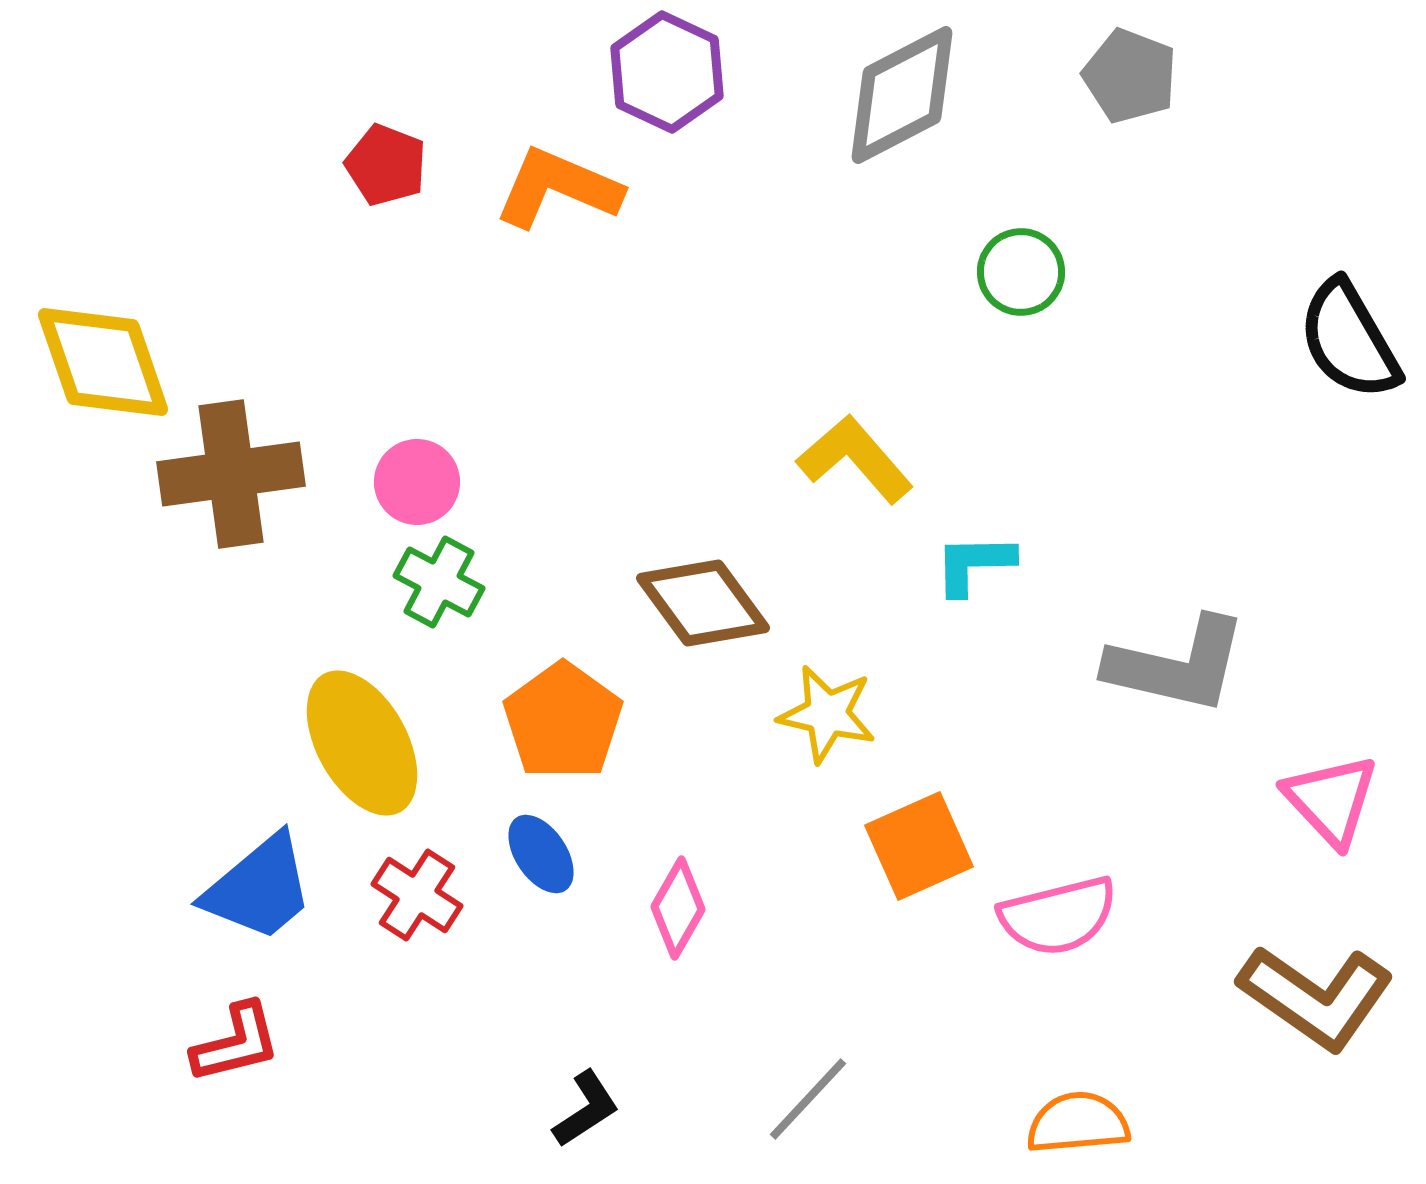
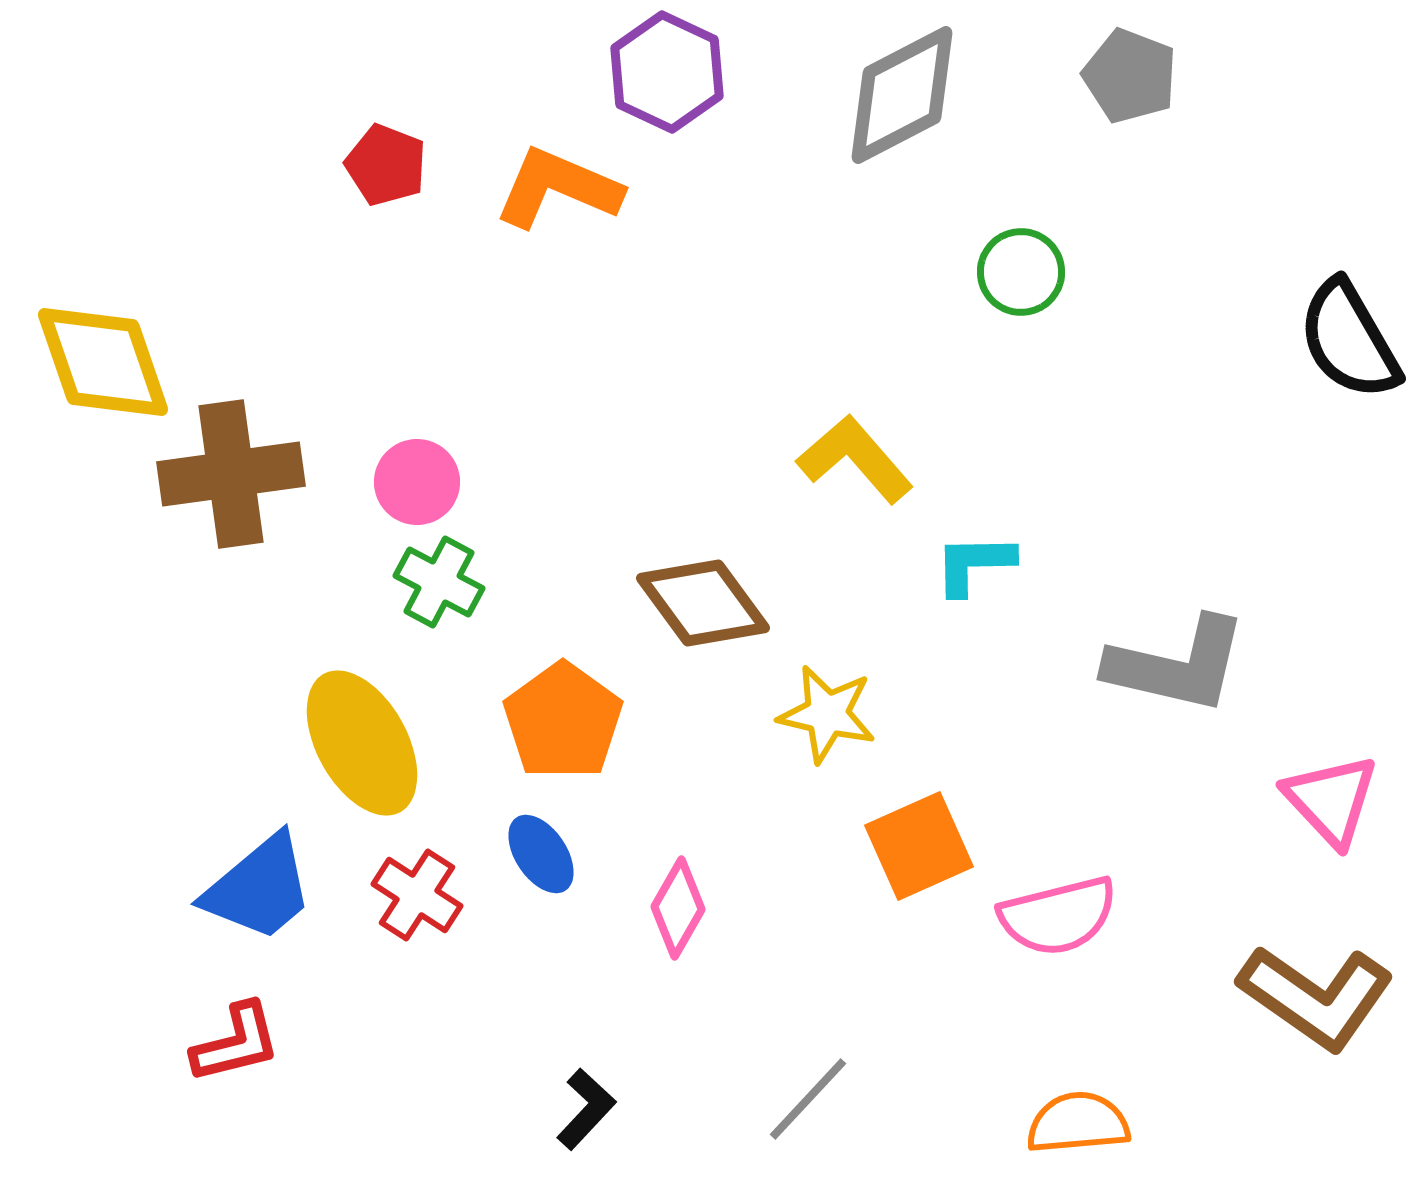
black L-shape: rotated 14 degrees counterclockwise
